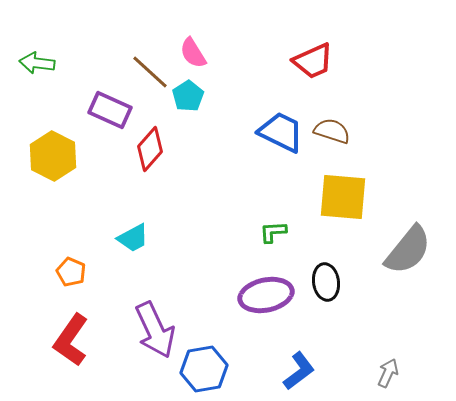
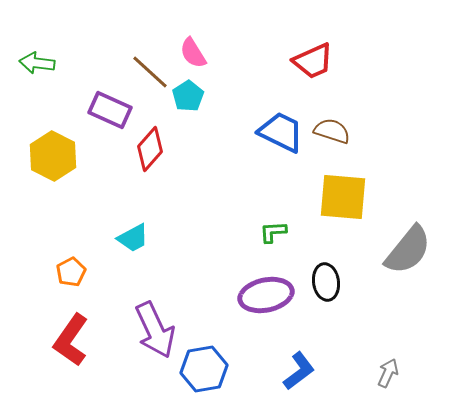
orange pentagon: rotated 20 degrees clockwise
